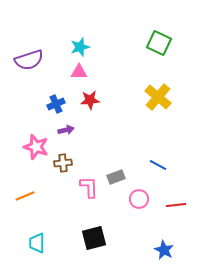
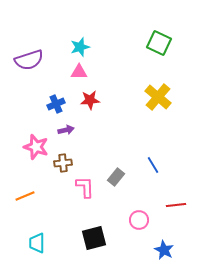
blue line: moved 5 px left; rotated 30 degrees clockwise
gray rectangle: rotated 30 degrees counterclockwise
pink L-shape: moved 4 px left
pink circle: moved 21 px down
